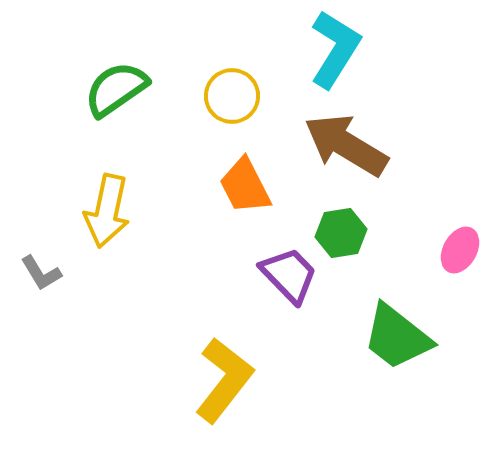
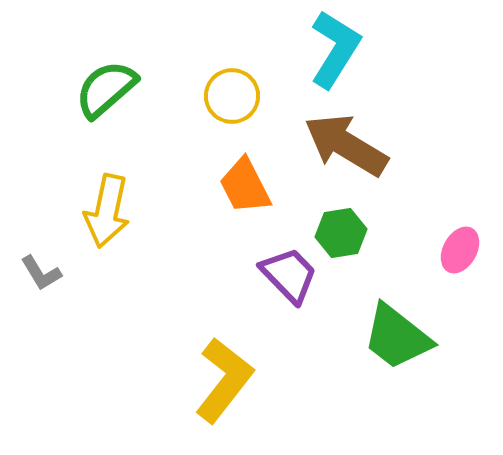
green semicircle: moved 10 px left; rotated 6 degrees counterclockwise
